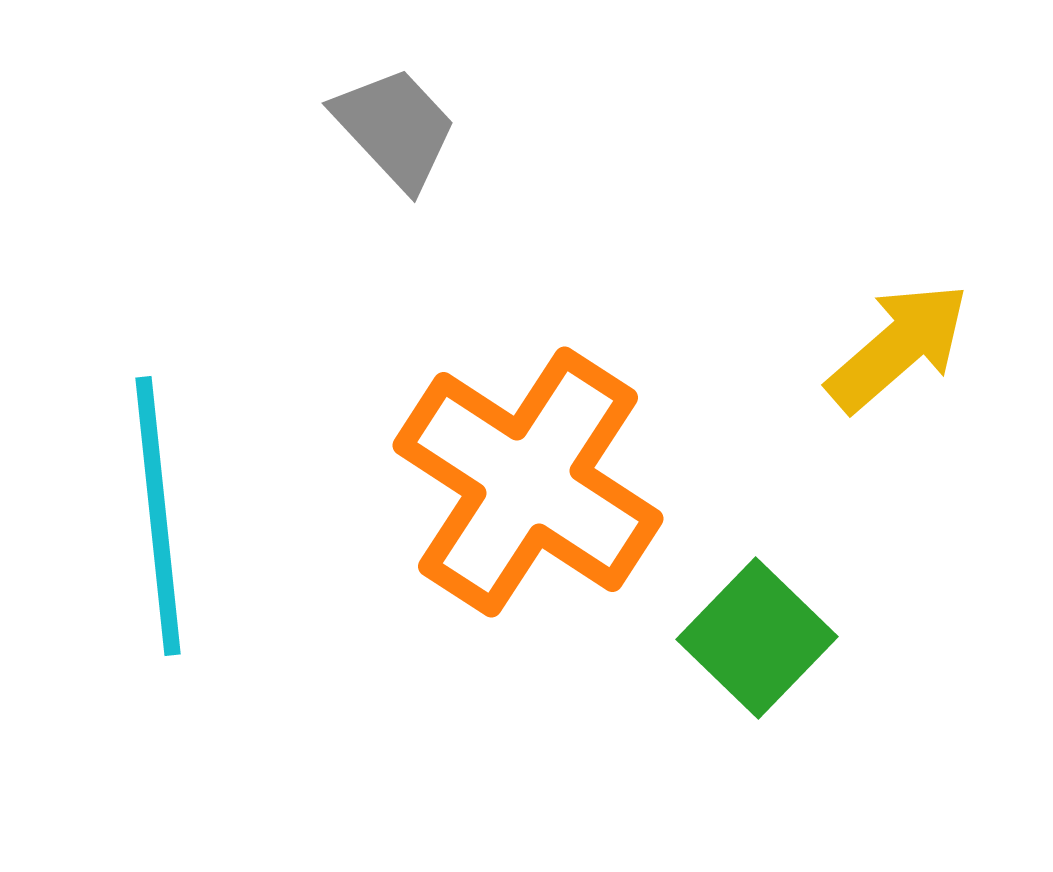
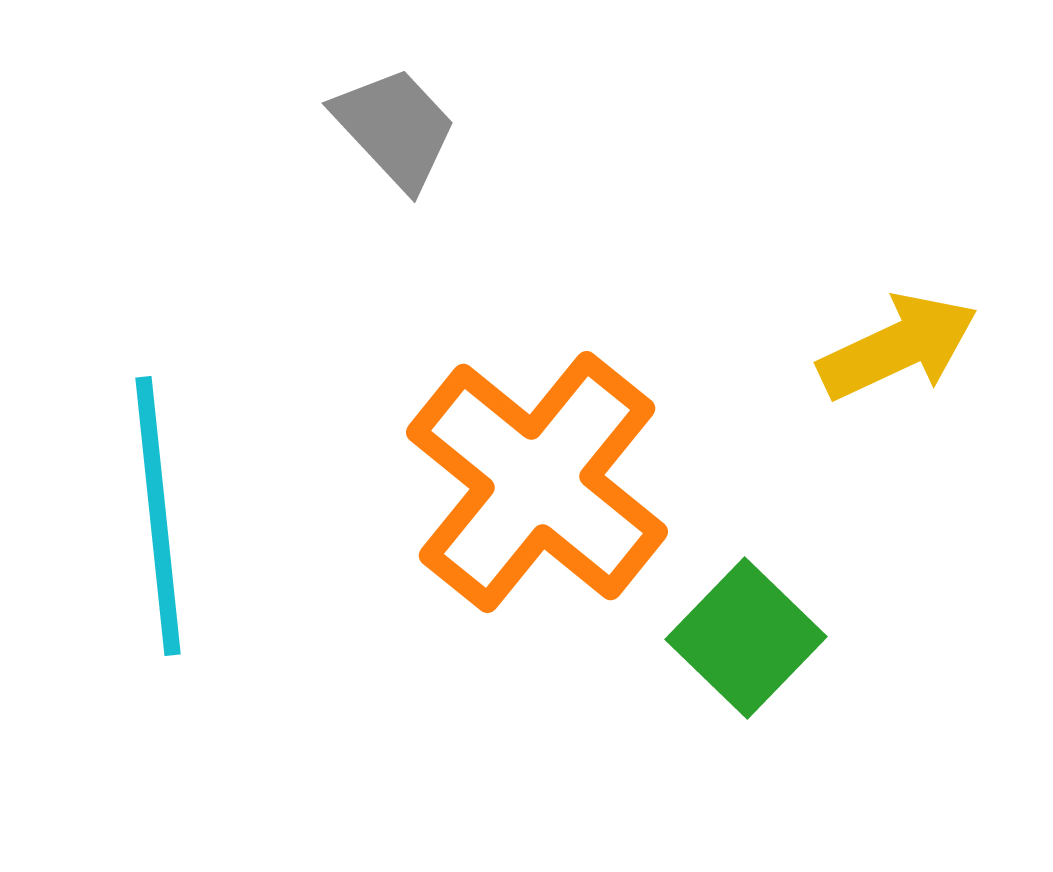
yellow arrow: rotated 16 degrees clockwise
orange cross: moved 9 px right; rotated 6 degrees clockwise
green square: moved 11 px left
